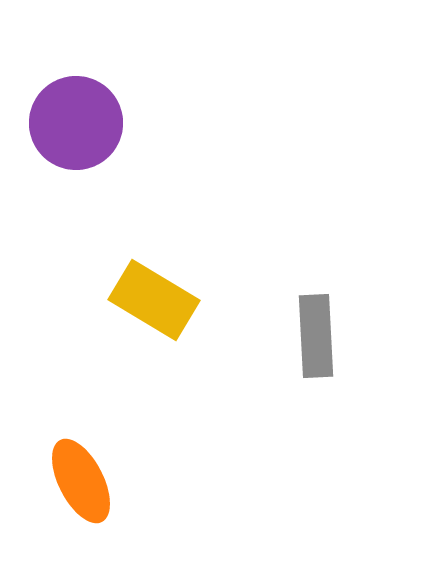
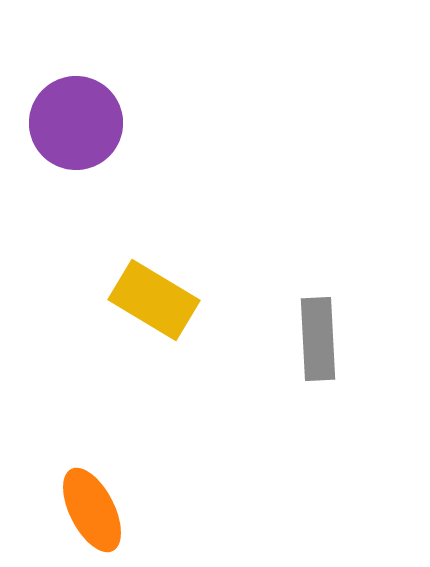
gray rectangle: moved 2 px right, 3 px down
orange ellipse: moved 11 px right, 29 px down
